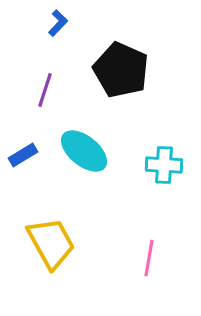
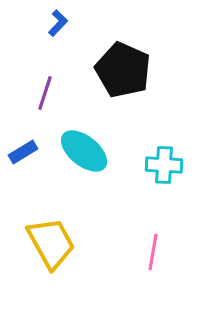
black pentagon: moved 2 px right
purple line: moved 3 px down
blue rectangle: moved 3 px up
pink line: moved 4 px right, 6 px up
